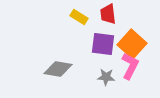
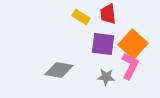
yellow rectangle: moved 2 px right
orange square: moved 1 px right
gray diamond: moved 1 px right, 1 px down
